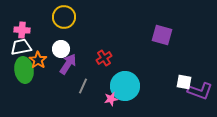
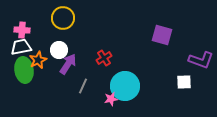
yellow circle: moved 1 px left, 1 px down
white circle: moved 2 px left, 1 px down
orange star: rotated 12 degrees clockwise
white square: rotated 14 degrees counterclockwise
purple L-shape: moved 1 px right, 31 px up
